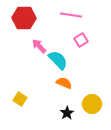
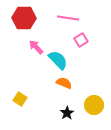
pink line: moved 3 px left, 3 px down
pink arrow: moved 3 px left, 1 px down
yellow circle: moved 2 px right, 1 px down
